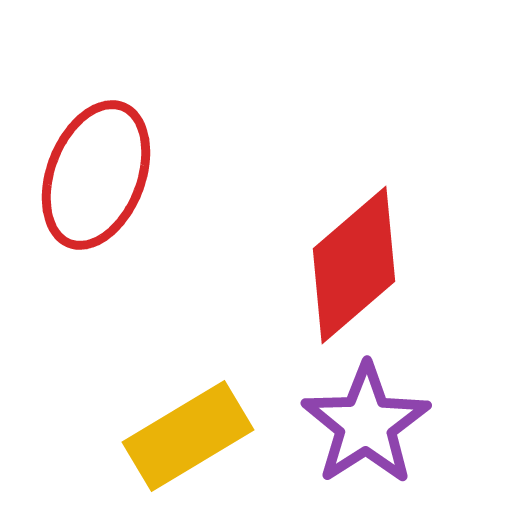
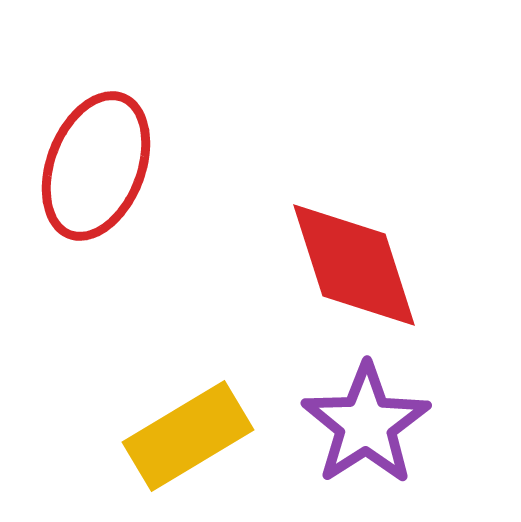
red ellipse: moved 9 px up
red diamond: rotated 67 degrees counterclockwise
